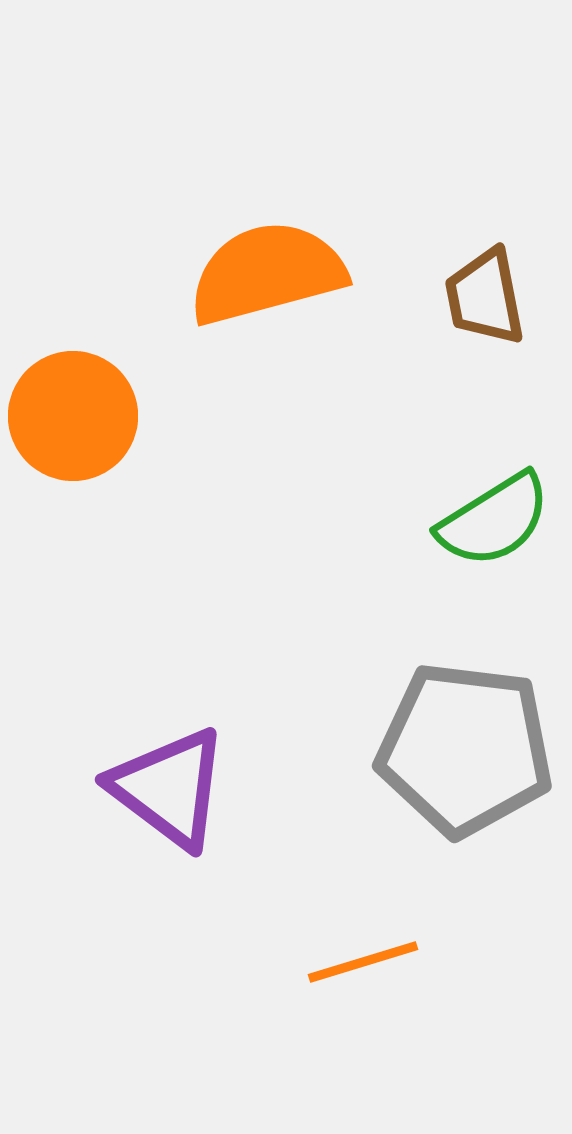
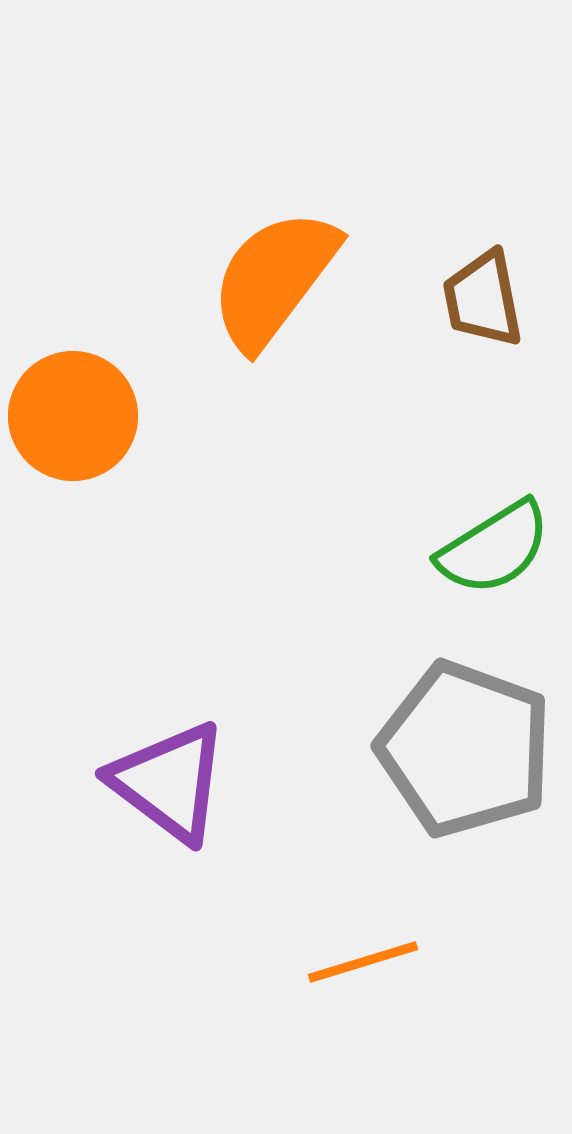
orange semicircle: moved 7 px right, 6 px down; rotated 38 degrees counterclockwise
brown trapezoid: moved 2 px left, 2 px down
green semicircle: moved 28 px down
gray pentagon: rotated 13 degrees clockwise
purple triangle: moved 6 px up
